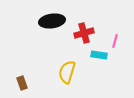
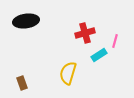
black ellipse: moved 26 px left
red cross: moved 1 px right
cyan rectangle: rotated 42 degrees counterclockwise
yellow semicircle: moved 1 px right, 1 px down
